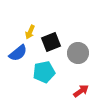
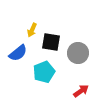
yellow arrow: moved 2 px right, 2 px up
black square: rotated 30 degrees clockwise
cyan pentagon: rotated 10 degrees counterclockwise
